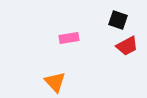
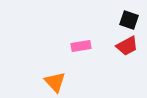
black square: moved 11 px right
pink rectangle: moved 12 px right, 8 px down
